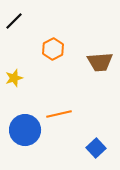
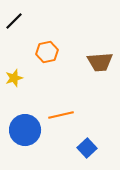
orange hexagon: moved 6 px left, 3 px down; rotated 15 degrees clockwise
orange line: moved 2 px right, 1 px down
blue square: moved 9 px left
